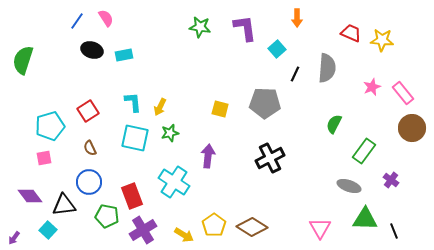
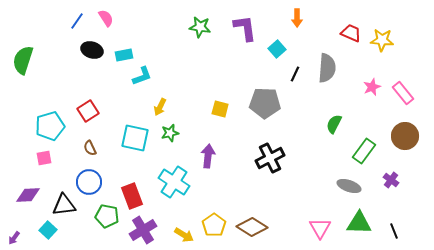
cyan L-shape at (133, 102): moved 9 px right, 26 px up; rotated 75 degrees clockwise
brown circle at (412, 128): moved 7 px left, 8 px down
purple diamond at (30, 196): moved 2 px left, 1 px up; rotated 55 degrees counterclockwise
green triangle at (365, 219): moved 6 px left, 4 px down
